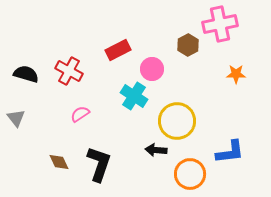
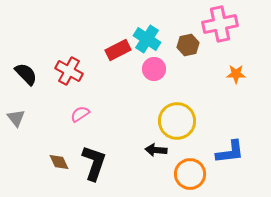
brown hexagon: rotated 15 degrees clockwise
pink circle: moved 2 px right
black semicircle: rotated 30 degrees clockwise
cyan cross: moved 13 px right, 57 px up
black L-shape: moved 5 px left, 1 px up
